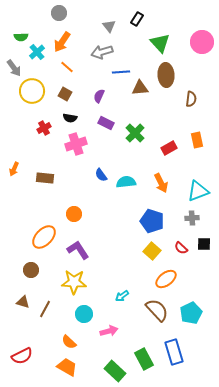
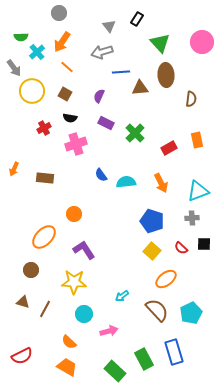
purple L-shape at (78, 250): moved 6 px right
